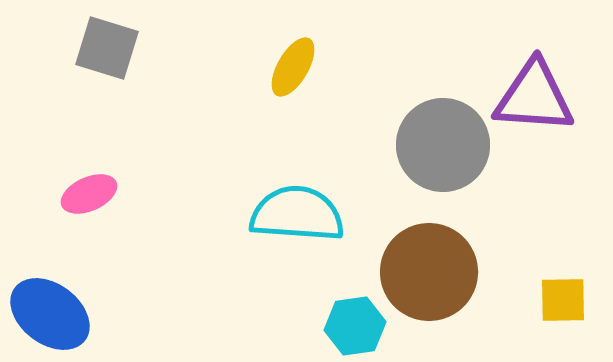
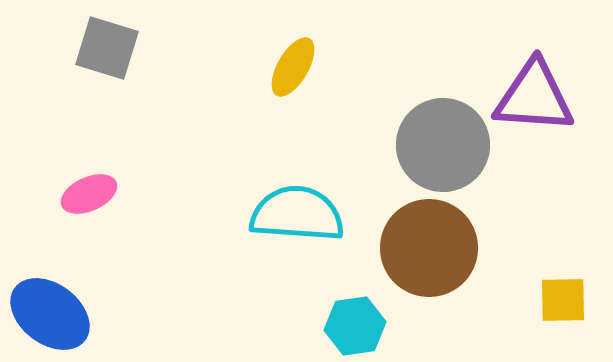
brown circle: moved 24 px up
